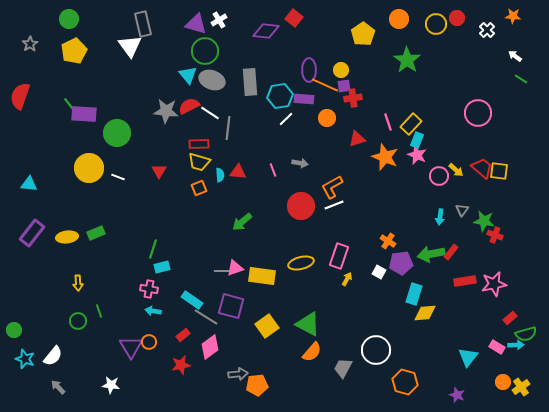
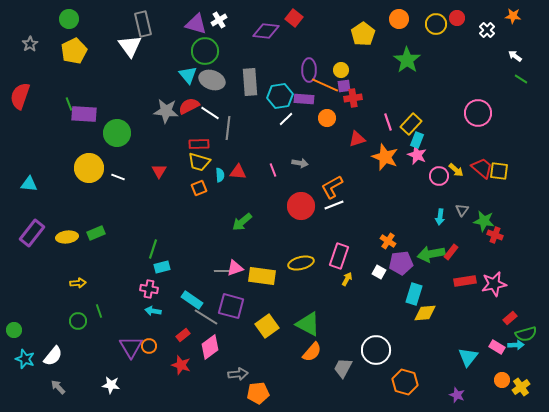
green line at (69, 104): rotated 16 degrees clockwise
yellow arrow at (78, 283): rotated 91 degrees counterclockwise
orange circle at (149, 342): moved 4 px down
red star at (181, 365): rotated 30 degrees clockwise
orange circle at (503, 382): moved 1 px left, 2 px up
orange pentagon at (257, 385): moved 1 px right, 8 px down
